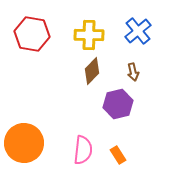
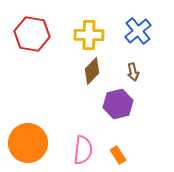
orange circle: moved 4 px right
